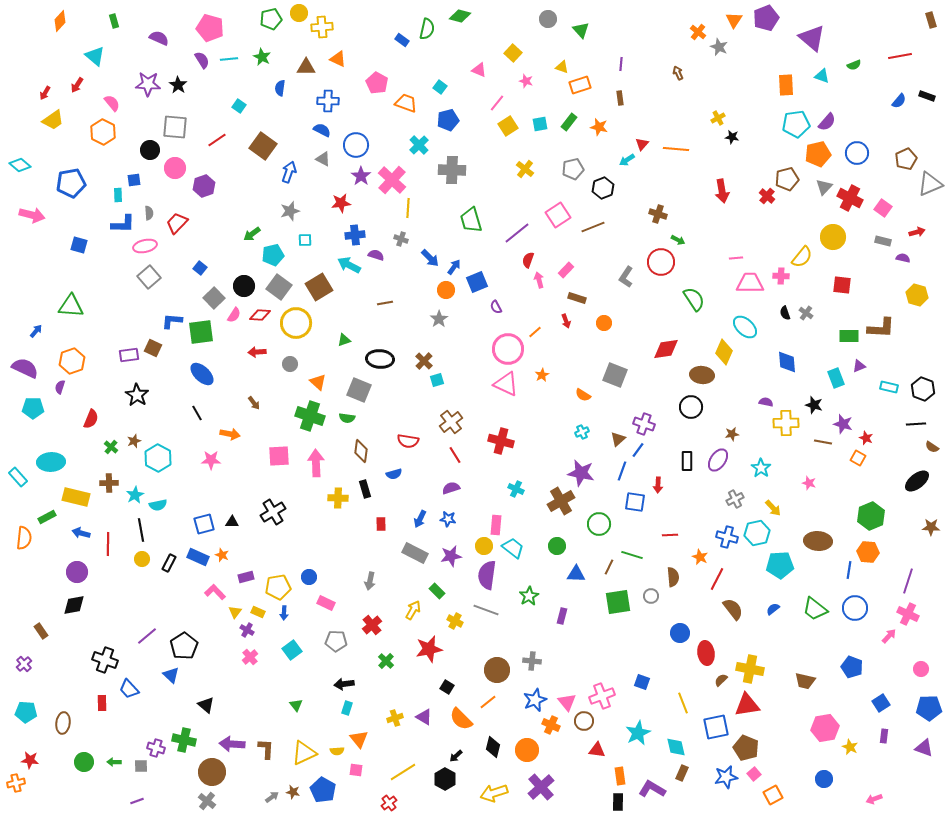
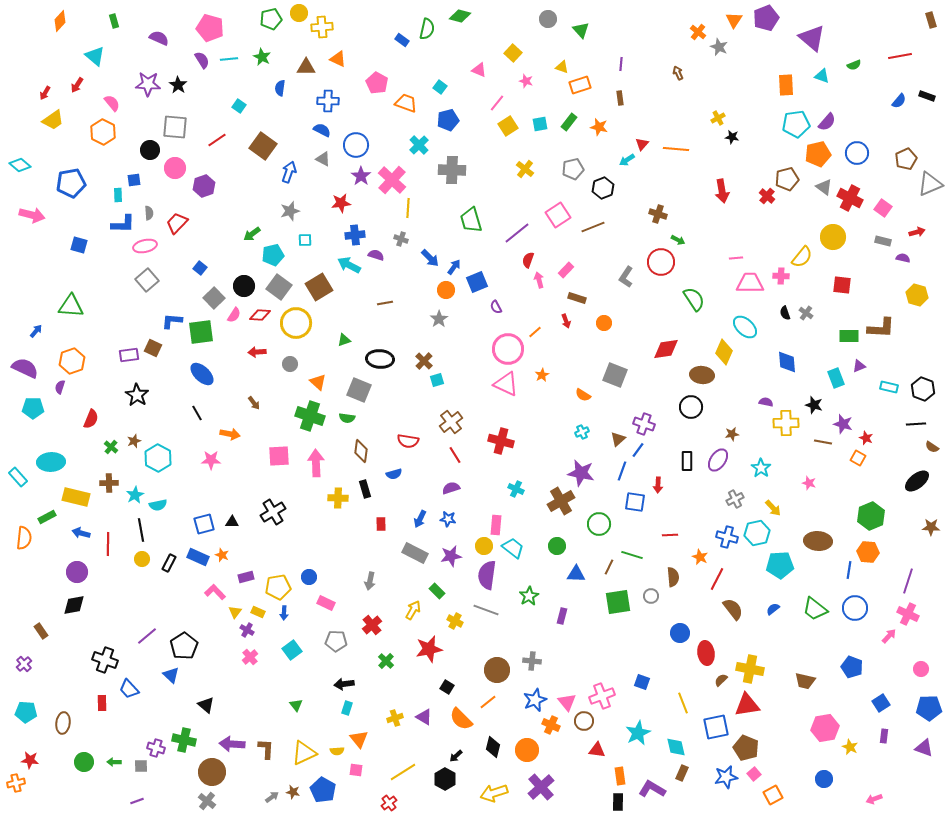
gray triangle at (824, 187): rotated 36 degrees counterclockwise
gray square at (149, 277): moved 2 px left, 3 px down
